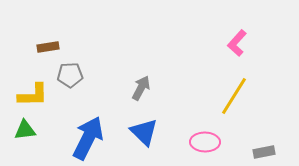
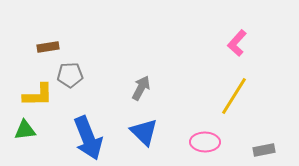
yellow L-shape: moved 5 px right
blue arrow: rotated 132 degrees clockwise
gray rectangle: moved 2 px up
